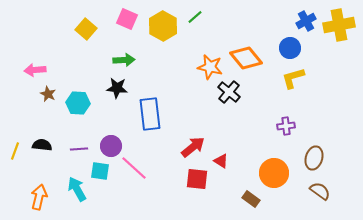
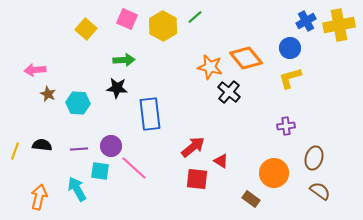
yellow L-shape: moved 3 px left
